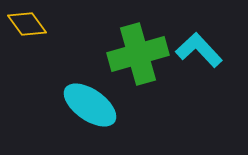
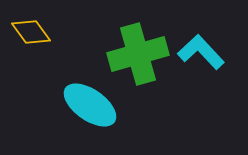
yellow diamond: moved 4 px right, 8 px down
cyan L-shape: moved 2 px right, 2 px down
